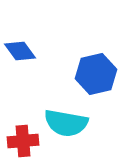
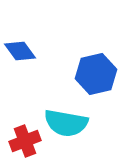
red cross: moved 2 px right; rotated 16 degrees counterclockwise
